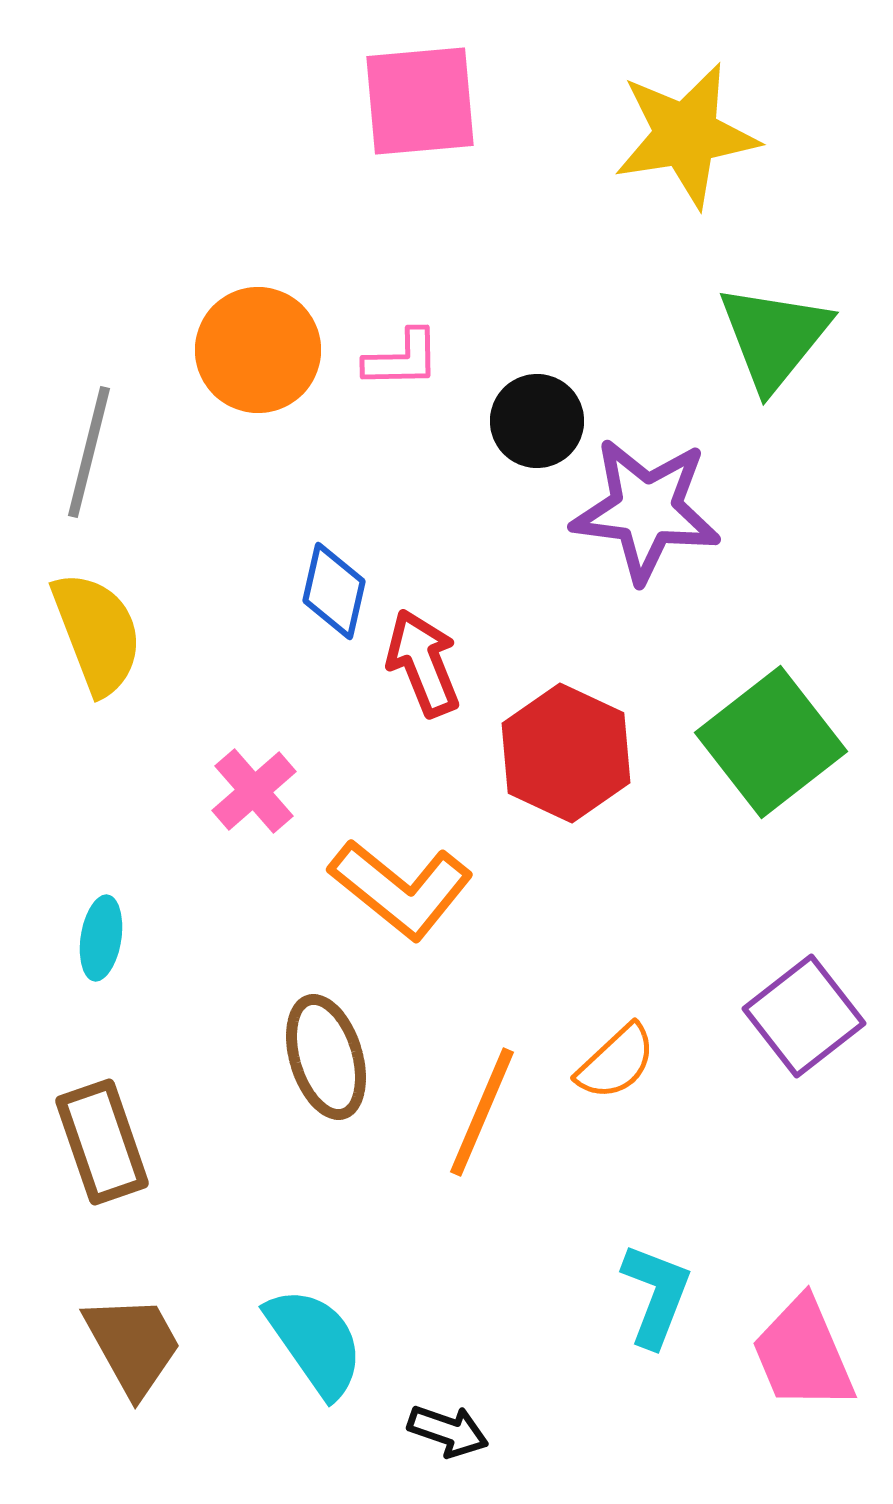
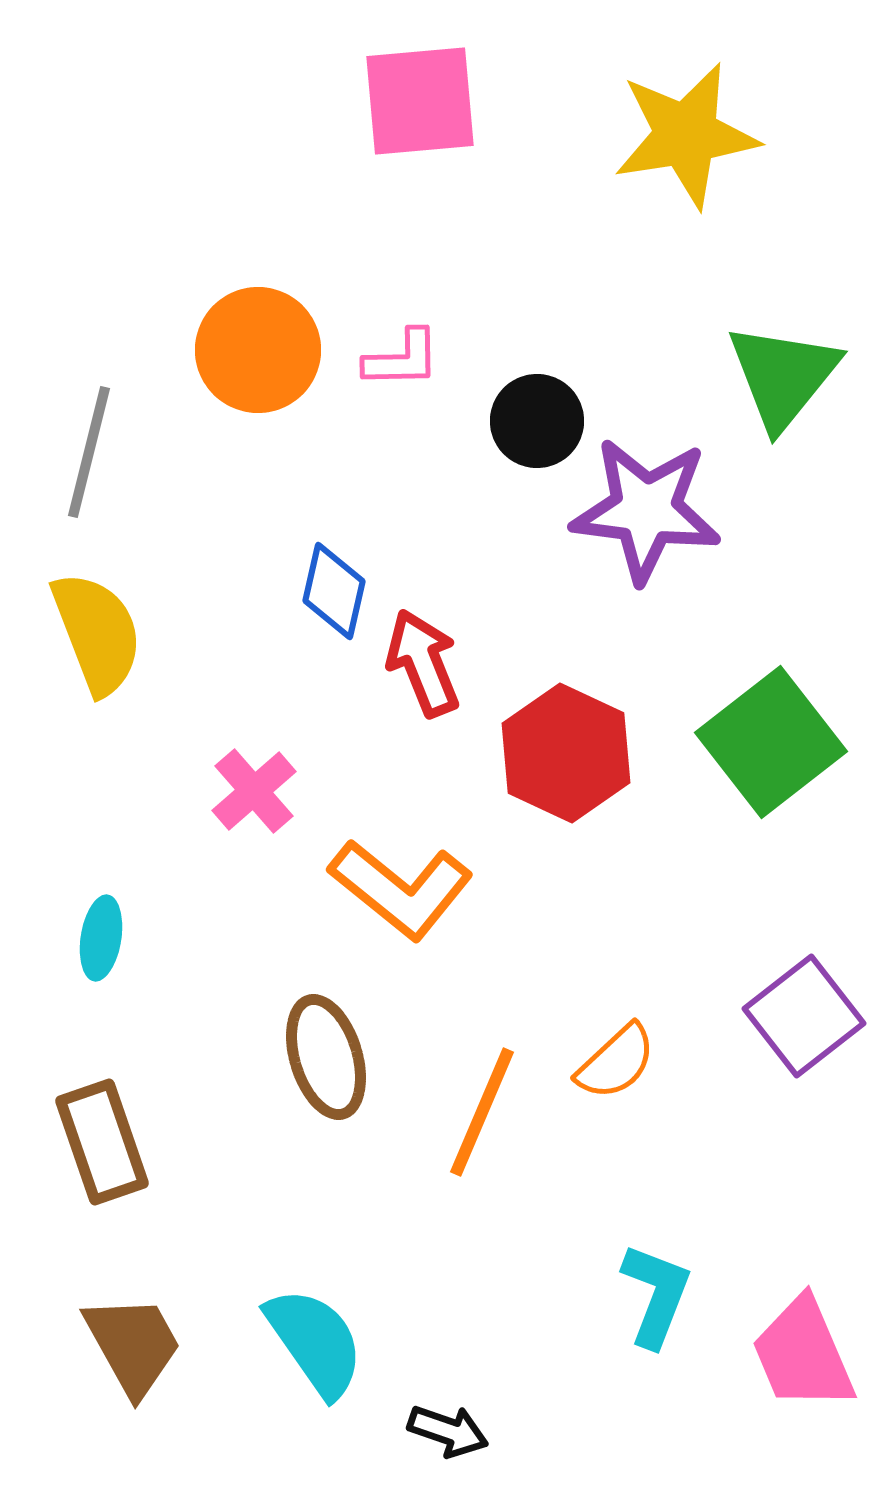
green triangle: moved 9 px right, 39 px down
